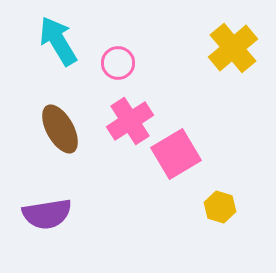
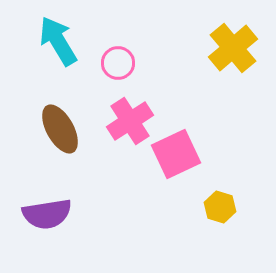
pink square: rotated 6 degrees clockwise
